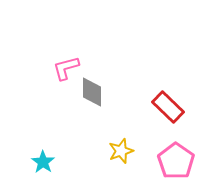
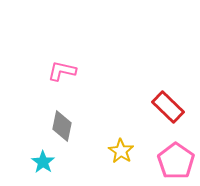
pink L-shape: moved 4 px left, 3 px down; rotated 28 degrees clockwise
gray diamond: moved 30 px left, 34 px down; rotated 12 degrees clockwise
yellow star: rotated 20 degrees counterclockwise
